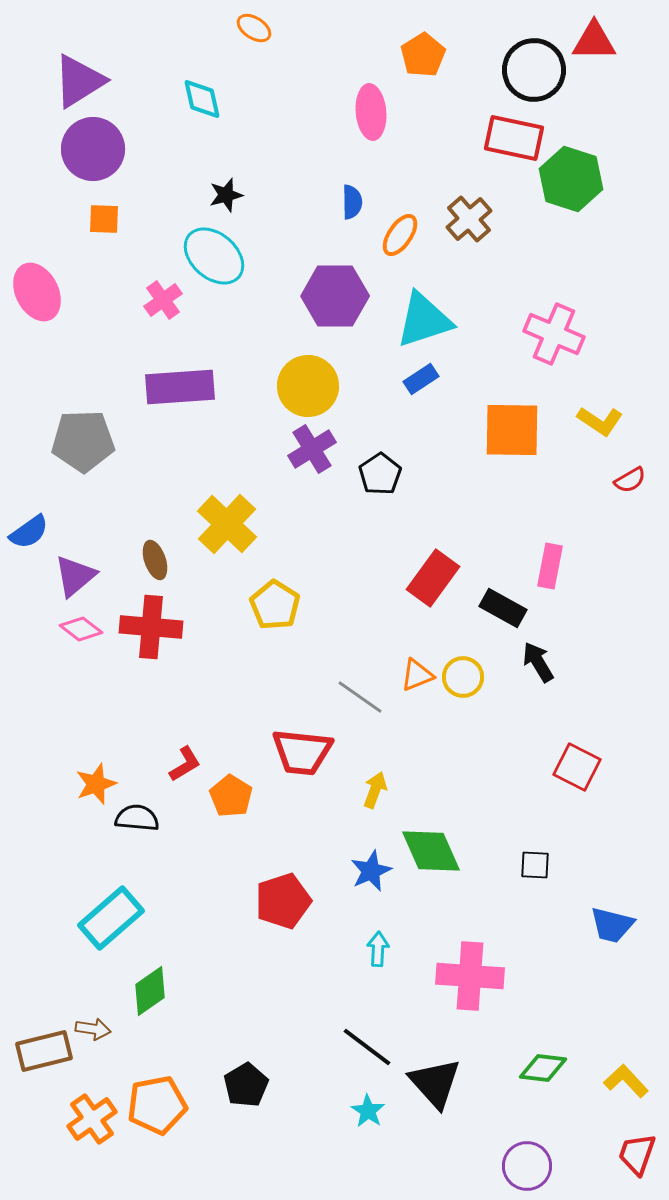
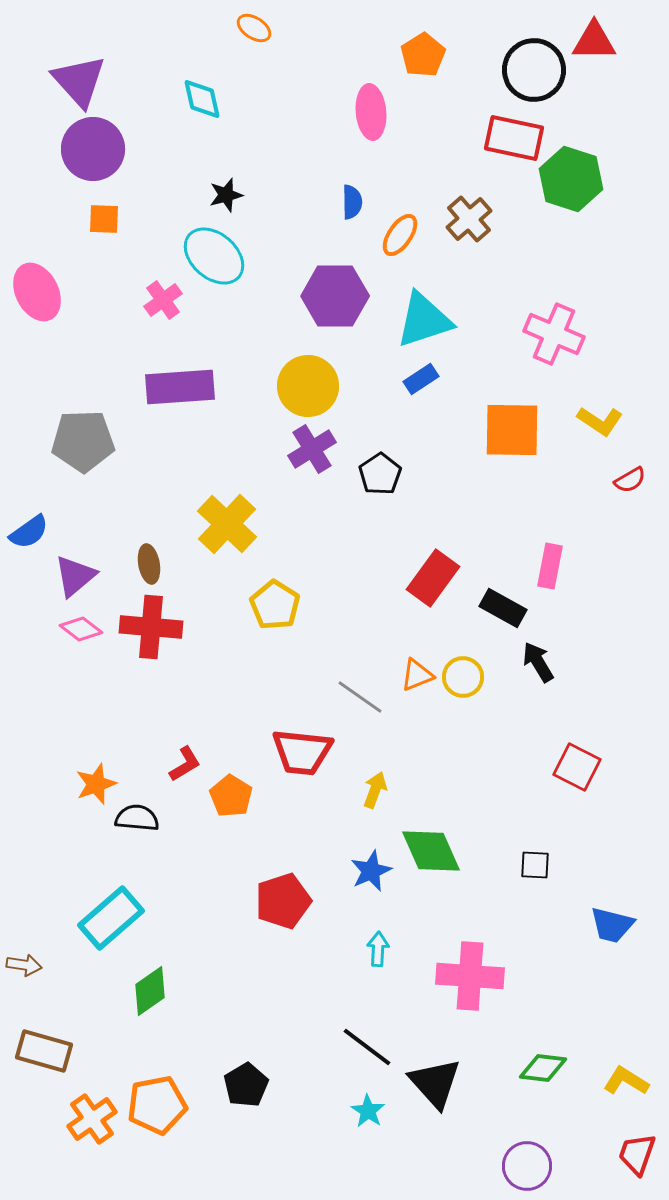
purple triangle at (79, 81): rotated 40 degrees counterclockwise
brown ellipse at (155, 560): moved 6 px left, 4 px down; rotated 9 degrees clockwise
brown arrow at (93, 1029): moved 69 px left, 64 px up
brown rectangle at (44, 1051): rotated 30 degrees clockwise
yellow L-shape at (626, 1081): rotated 15 degrees counterclockwise
